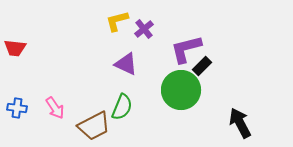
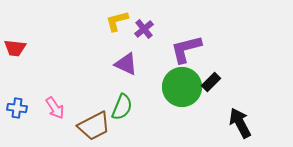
black rectangle: moved 9 px right, 16 px down
green circle: moved 1 px right, 3 px up
